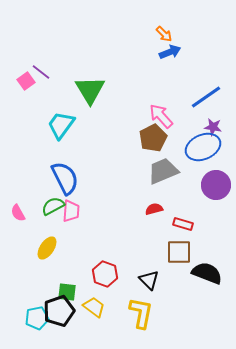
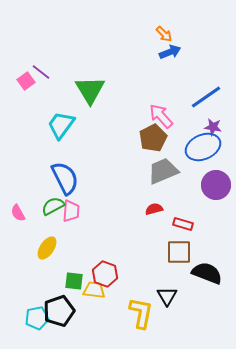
black triangle: moved 18 px right, 16 px down; rotated 15 degrees clockwise
green square: moved 7 px right, 11 px up
yellow trapezoid: moved 17 px up; rotated 30 degrees counterclockwise
